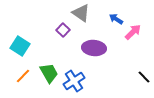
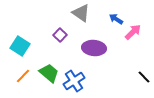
purple square: moved 3 px left, 5 px down
green trapezoid: rotated 20 degrees counterclockwise
